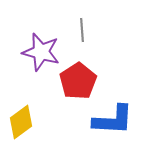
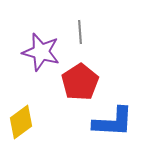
gray line: moved 2 px left, 2 px down
red pentagon: moved 2 px right, 1 px down
blue L-shape: moved 2 px down
